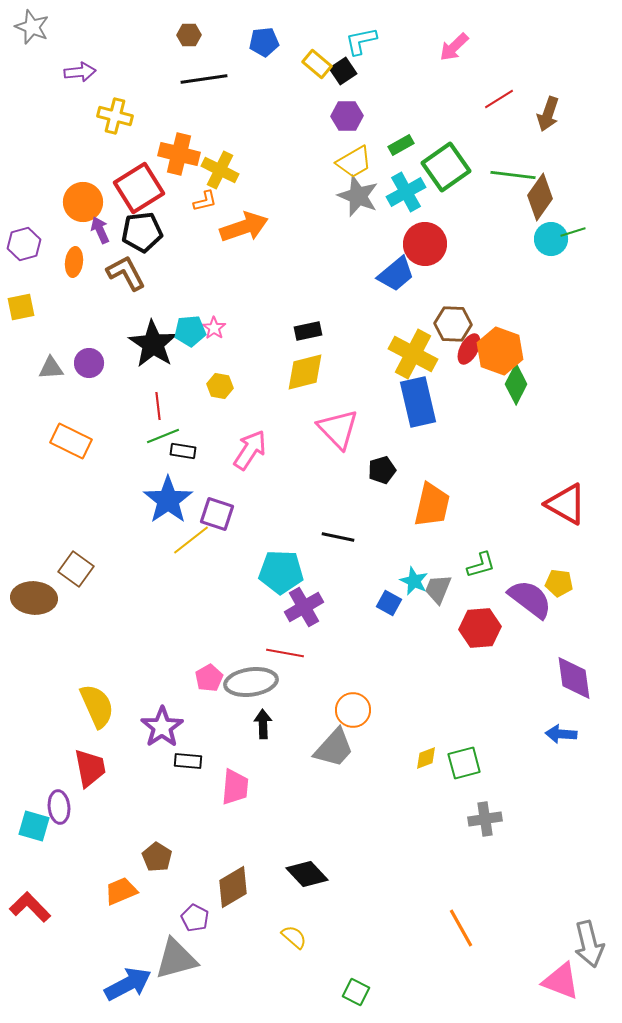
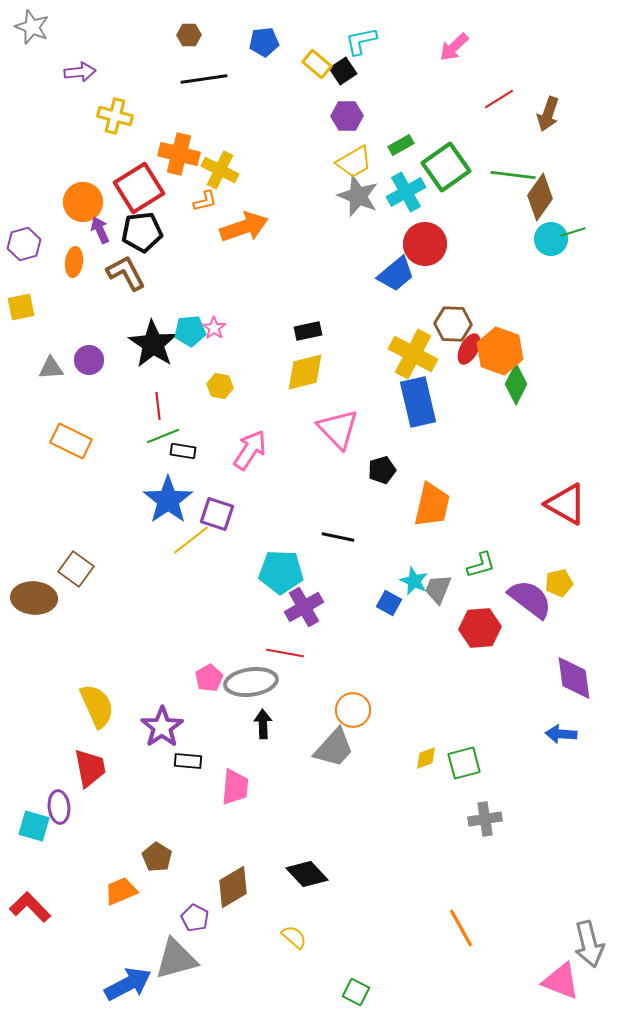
purple circle at (89, 363): moved 3 px up
yellow pentagon at (559, 583): rotated 20 degrees counterclockwise
